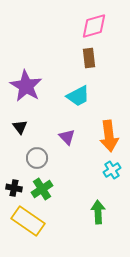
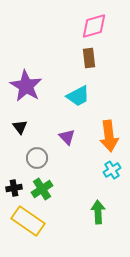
black cross: rotated 21 degrees counterclockwise
